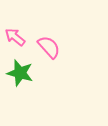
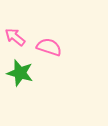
pink semicircle: rotated 30 degrees counterclockwise
